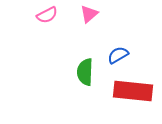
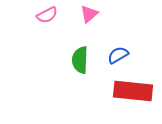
green semicircle: moved 5 px left, 12 px up
